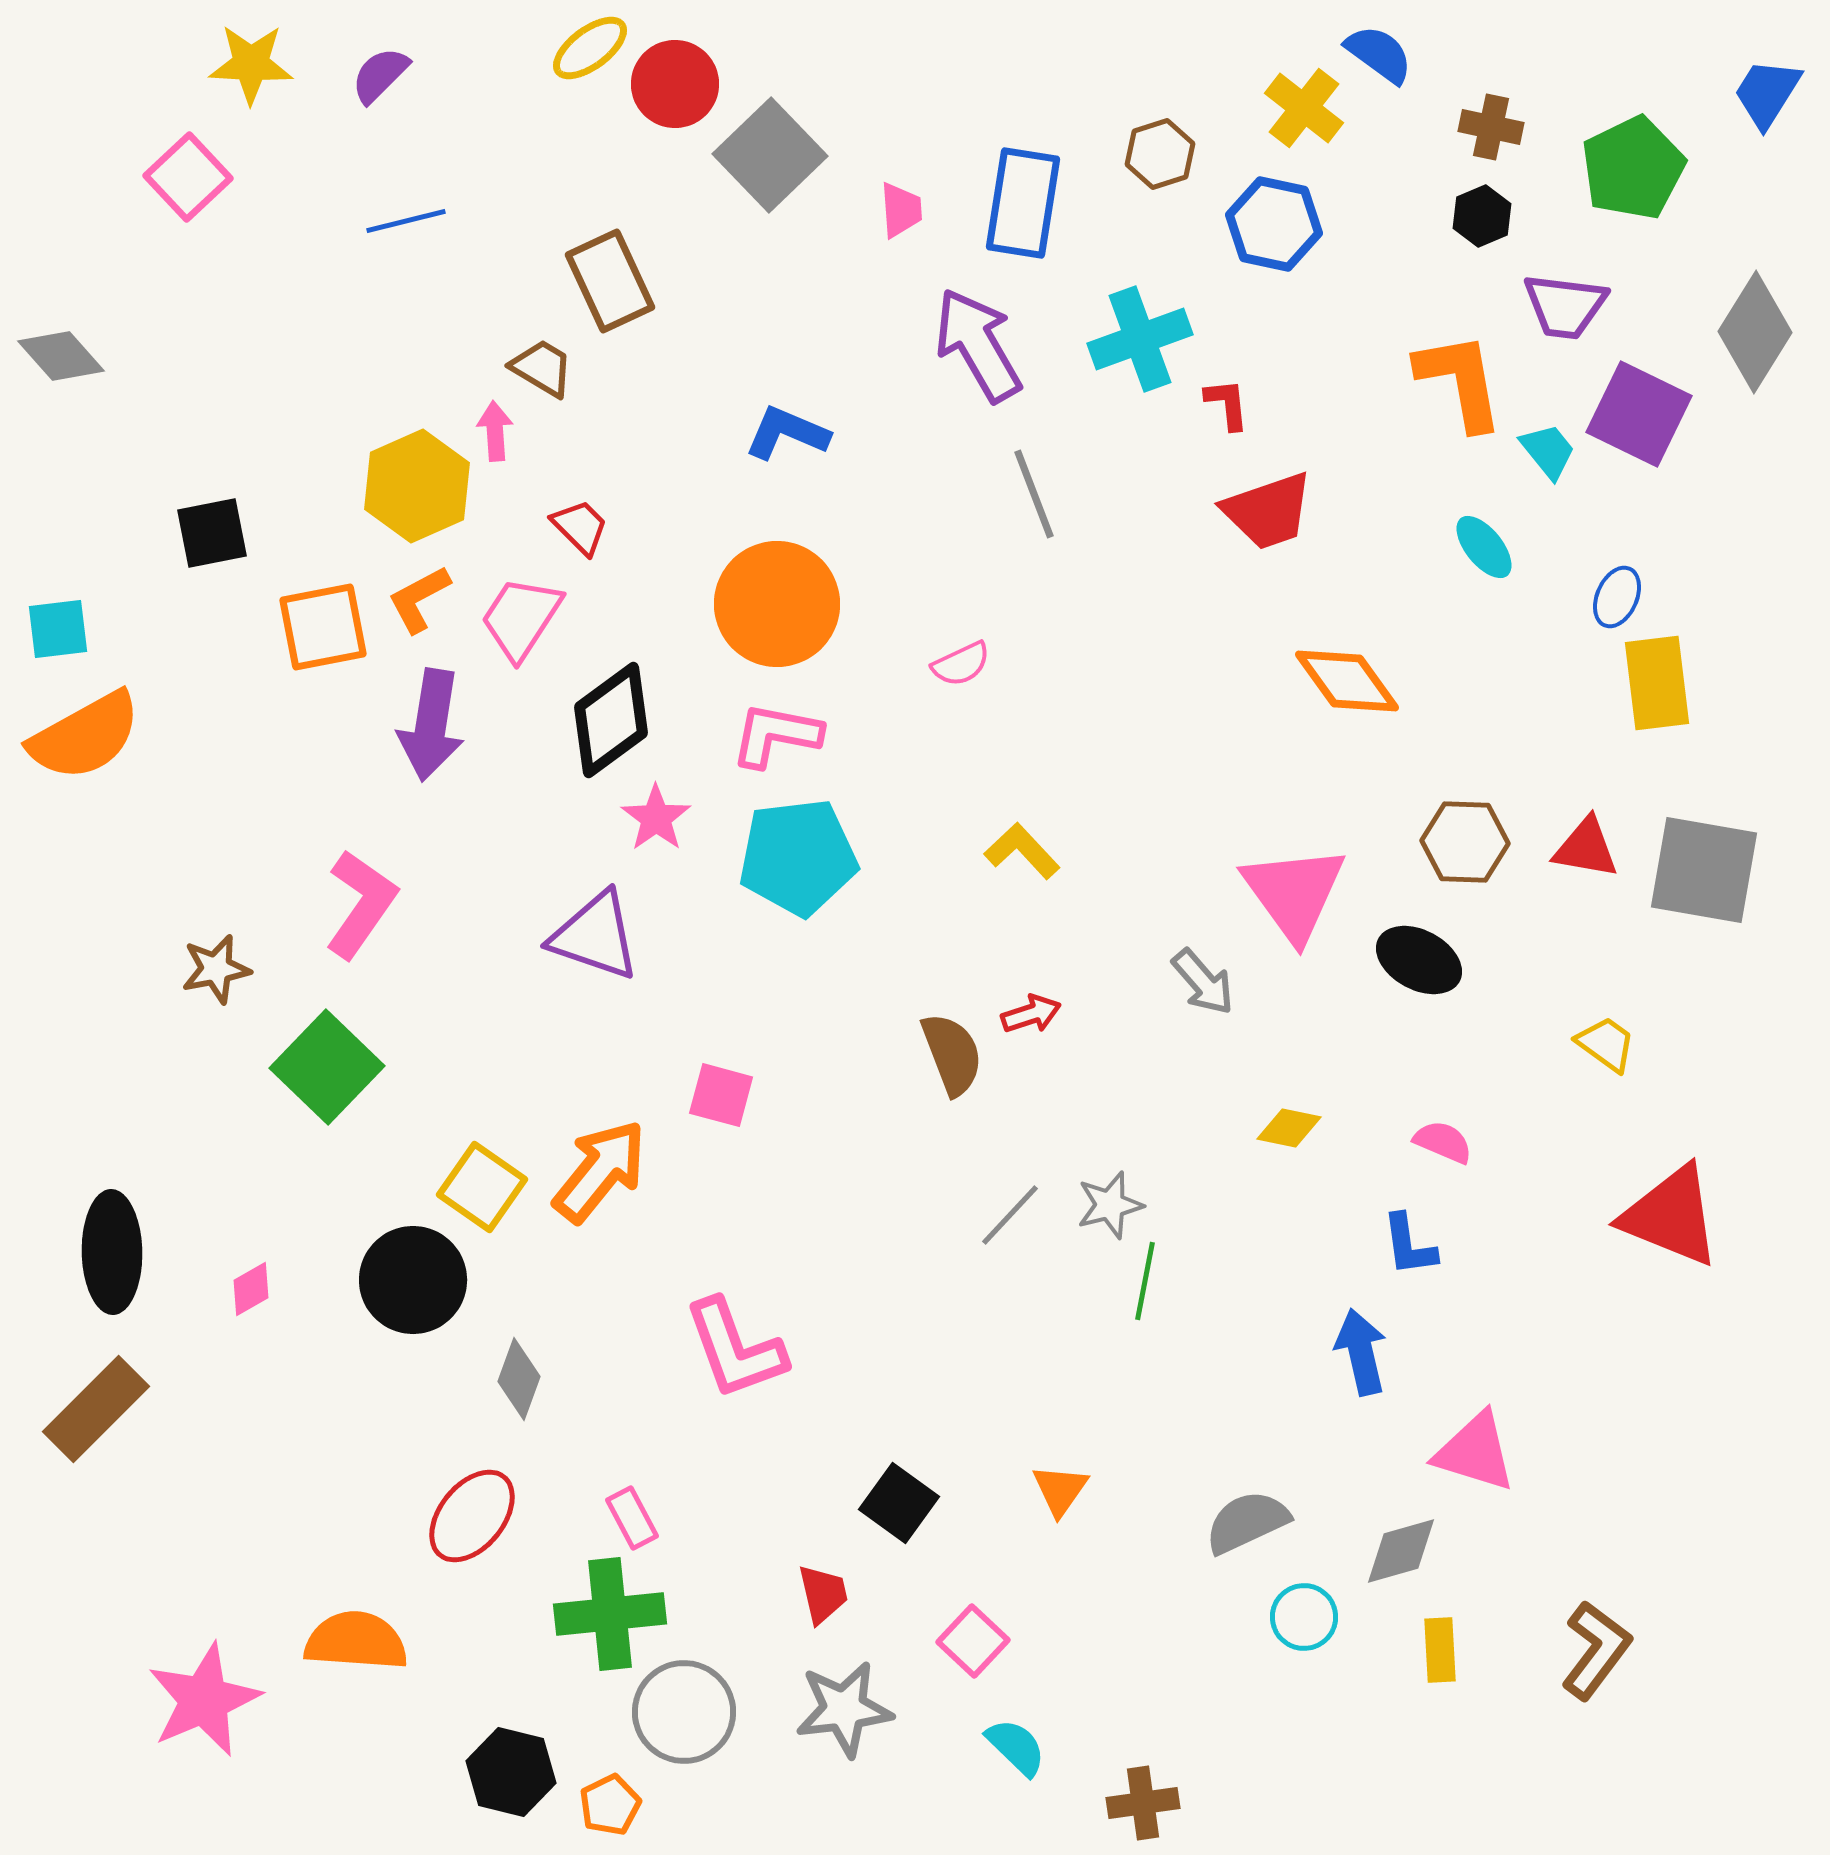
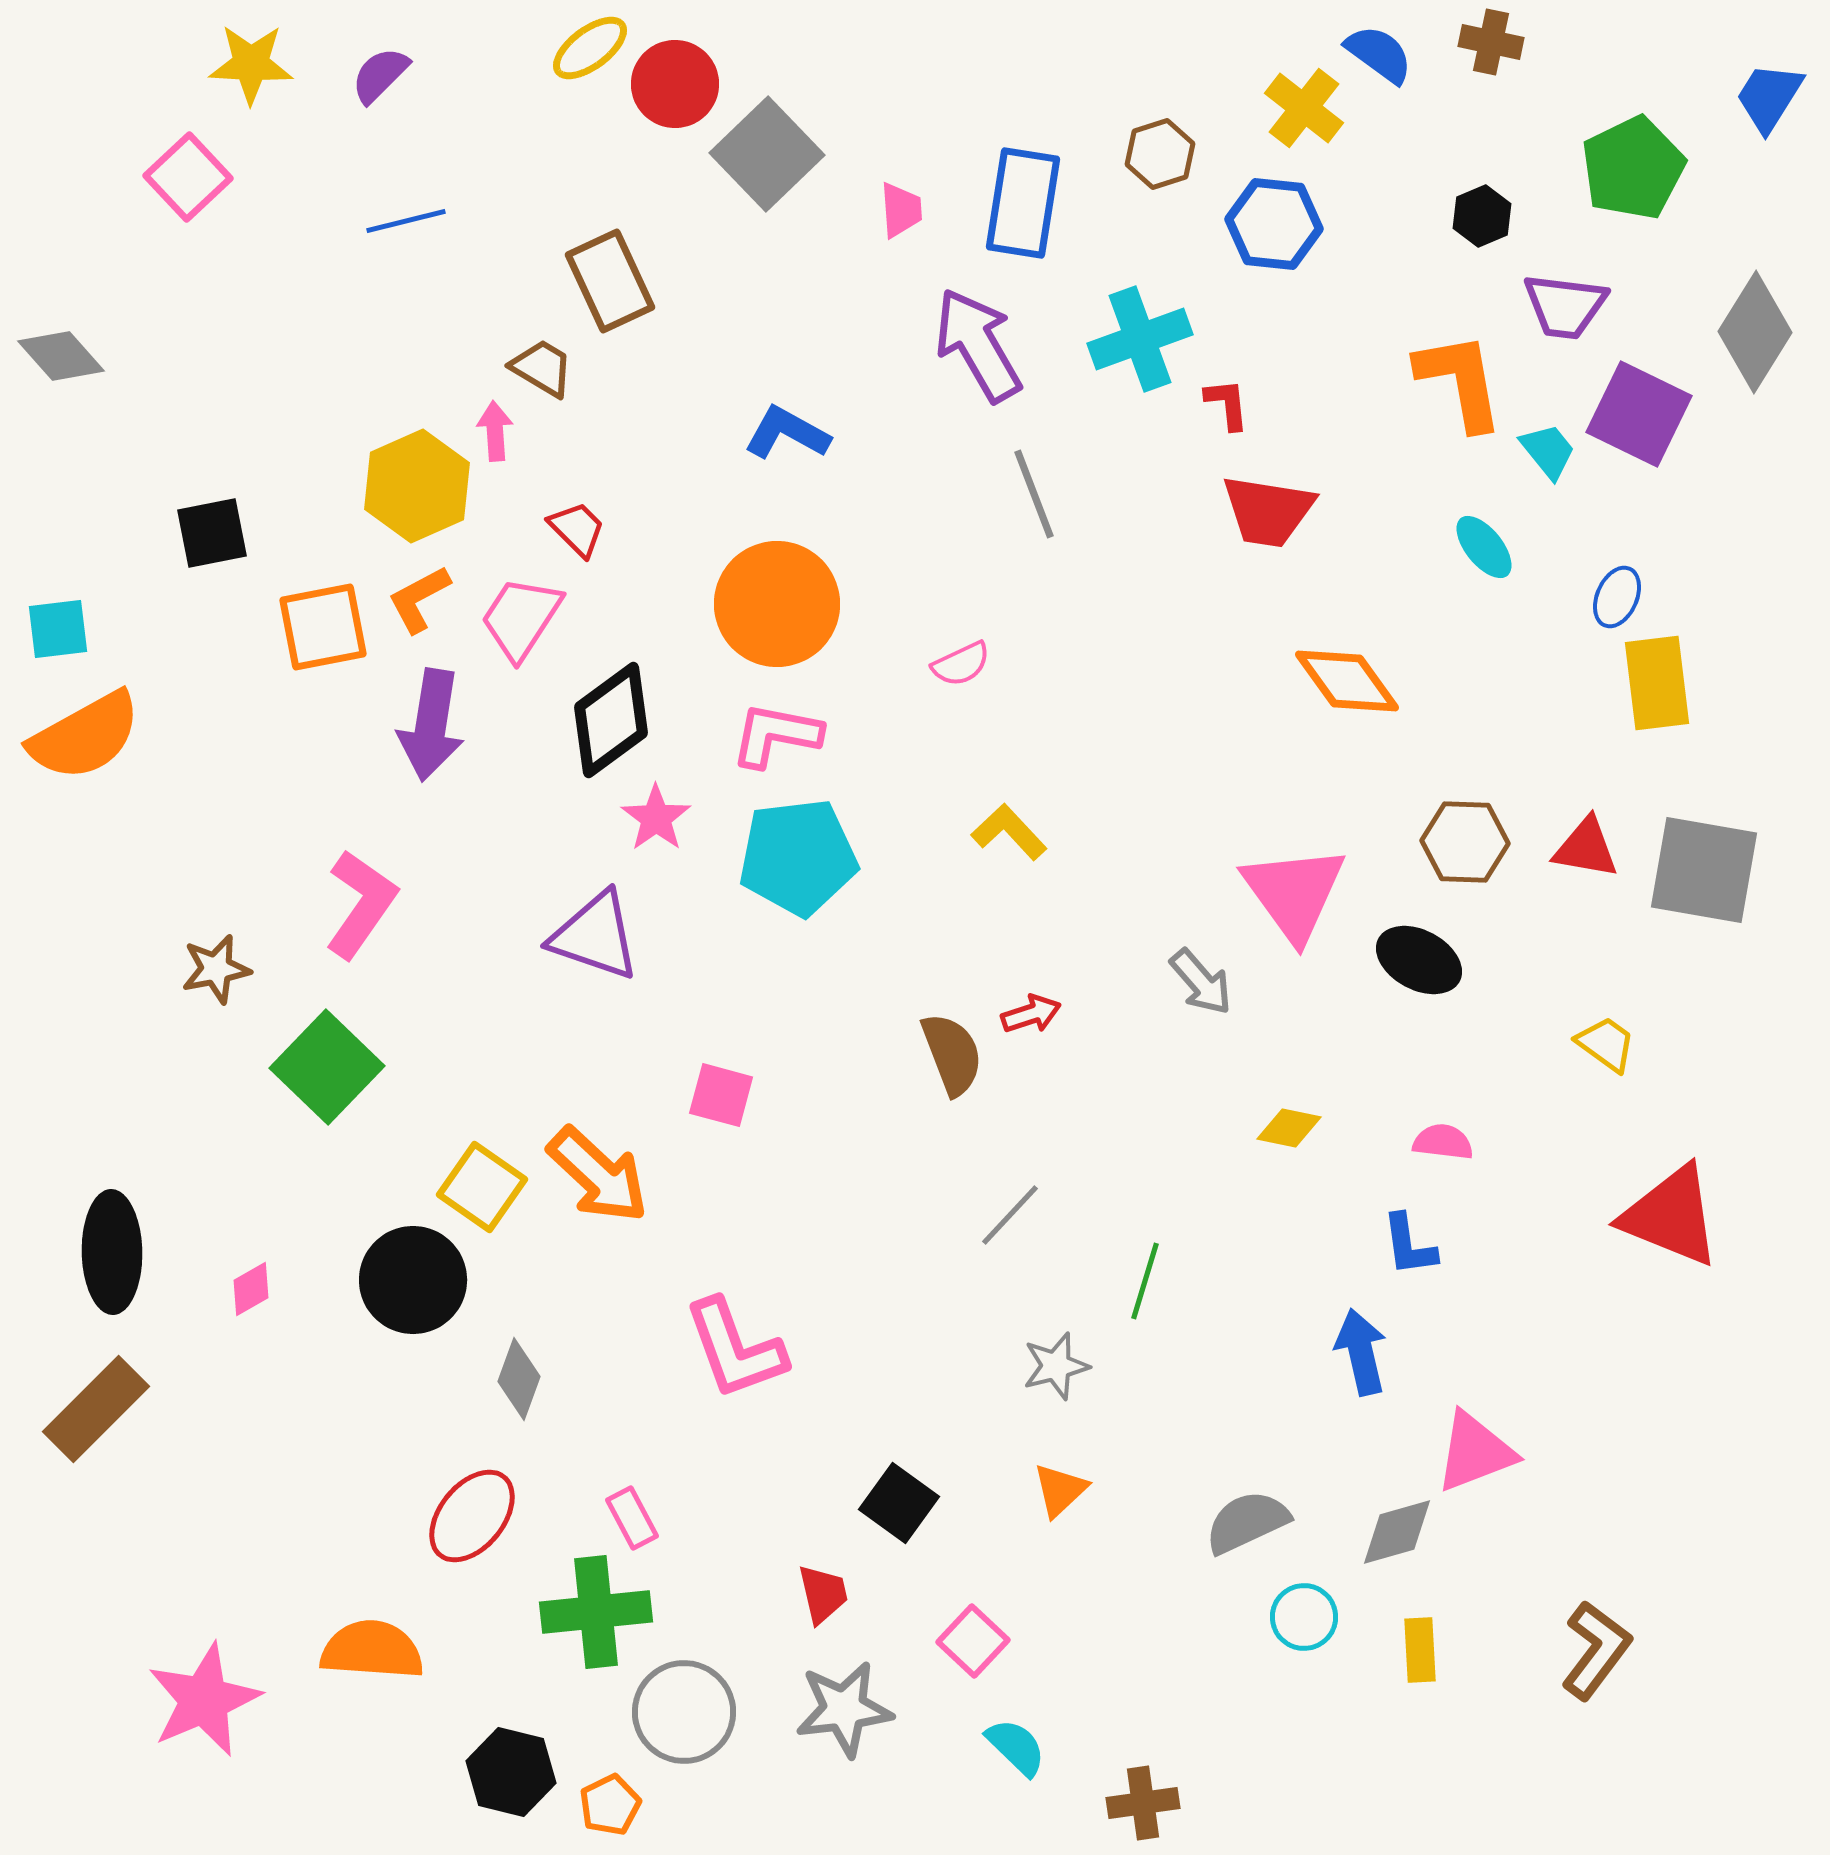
blue trapezoid at (1767, 93): moved 2 px right, 4 px down
brown cross at (1491, 127): moved 85 px up
gray square at (770, 155): moved 3 px left, 1 px up
blue hexagon at (1274, 224): rotated 6 degrees counterclockwise
blue L-shape at (787, 433): rotated 6 degrees clockwise
red trapezoid at (1268, 511): rotated 28 degrees clockwise
red trapezoid at (580, 527): moved 3 px left, 2 px down
yellow L-shape at (1022, 851): moved 13 px left, 19 px up
gray arrow at (1203, 982): moved 2 px left
pink semicircle at (1443, 1142): rotated 16 degrees counterclockwise
orange arrow at (600, 1171): moved 2 px left, 4 px down; rotated 94 degrees clockwise
gray star at (1110, 1205): moved 54 px left, 161 px down
green line at (1145, 1281): rotated 6 degrees clockwise
pink triangle at (1475, 1452): rotated 38 degrees counterclockwise
orange triangle at (1060, 1490): rotated 12 degrees clockwise
gray diamond at (1401, 1551): moved 4 px left, 19 px up
green cross at (610, 1614): moved 14 px left, 2 px up
orange semicircle at (356, 1641): moved 16 px right, 9 px down
yellow rectangle at (1440, 1650): moved 20 px left
